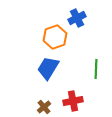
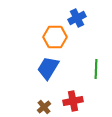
orange hexagon: rotated 20 degrees clockwise
